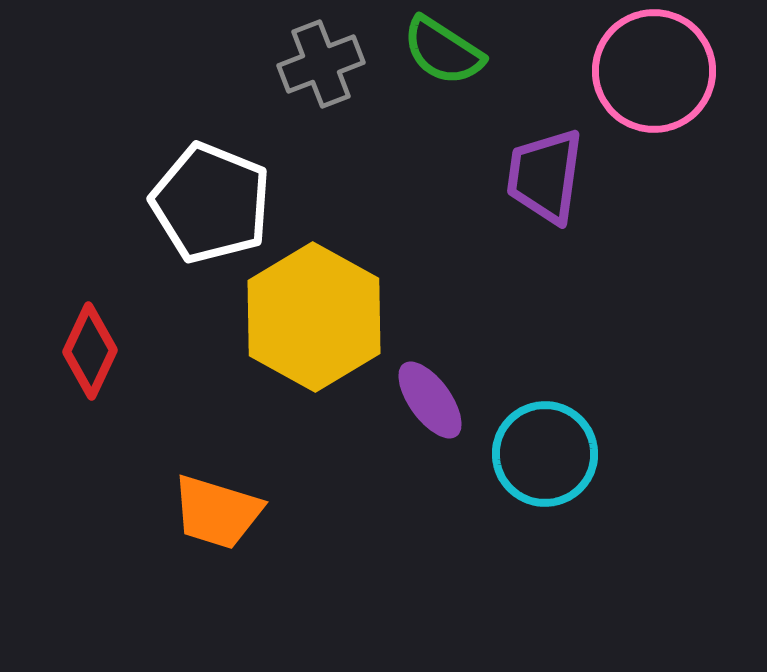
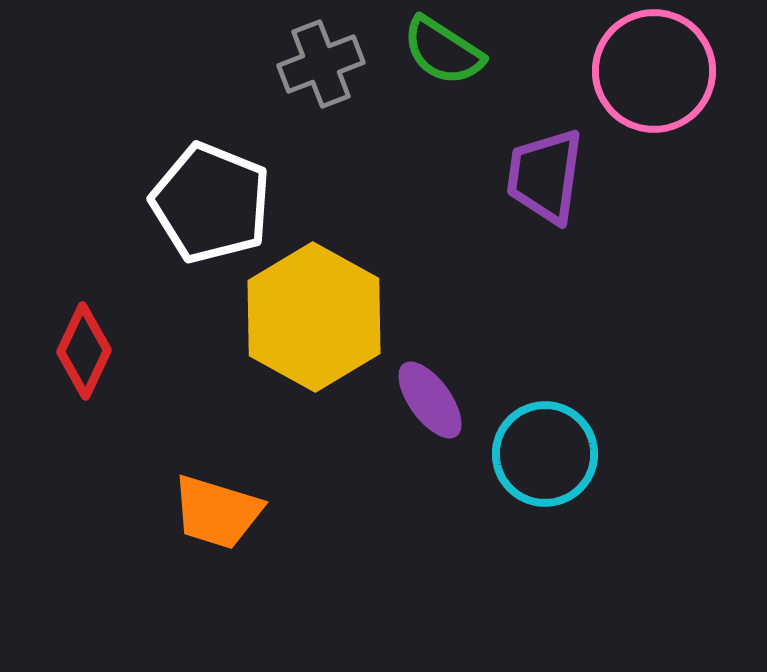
red diamond: moved 6 px left
